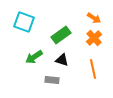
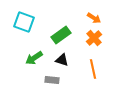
green arrow: moved 1 px down
